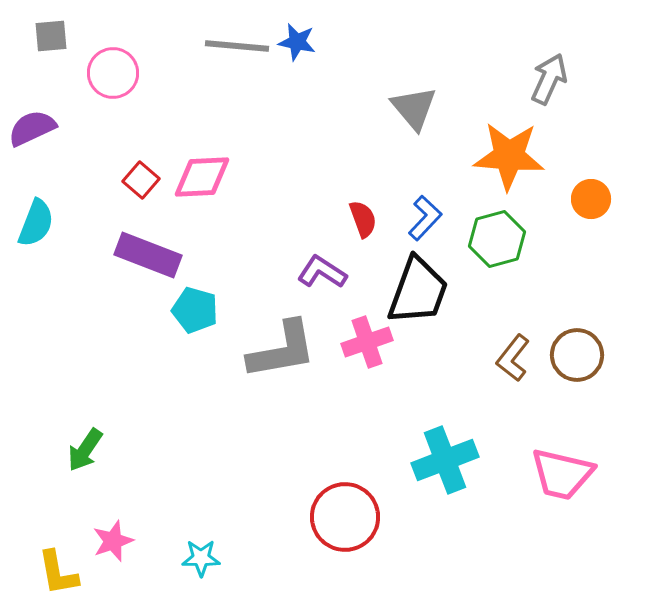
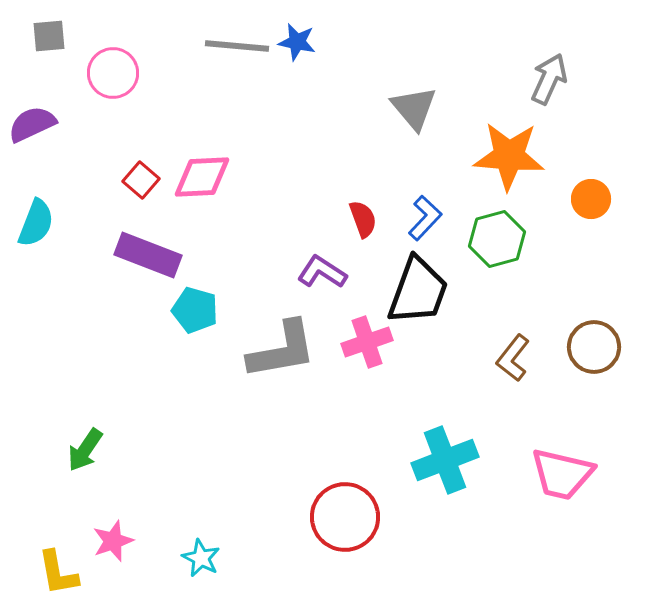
gray square: moved 2 px left
purple semicircle: moved 4 px up
brown circle: moved 17 px right, 8 px up
cyan star: rotated 27 degrees clockwise
